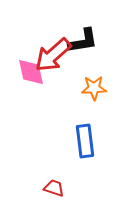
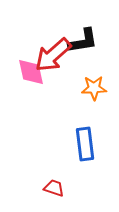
blue rectangle: moved 3 px down
